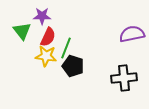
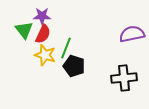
green triangle: moved 2 px right, 1 px up
red semicircle: moved 5 px left, 3 px up
yellow star: moved 1 px left, 1 px up; rotated 10 degrees clockwise
black pentagon: moved 1 px right
